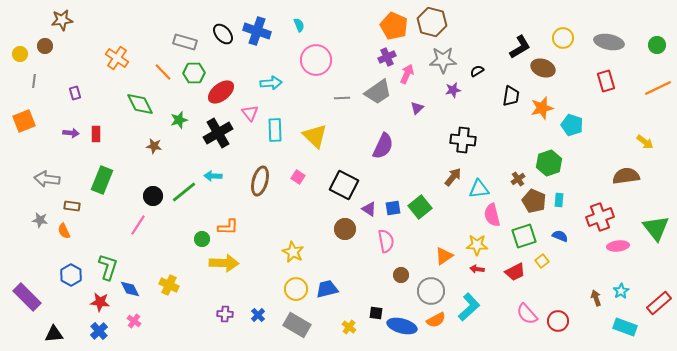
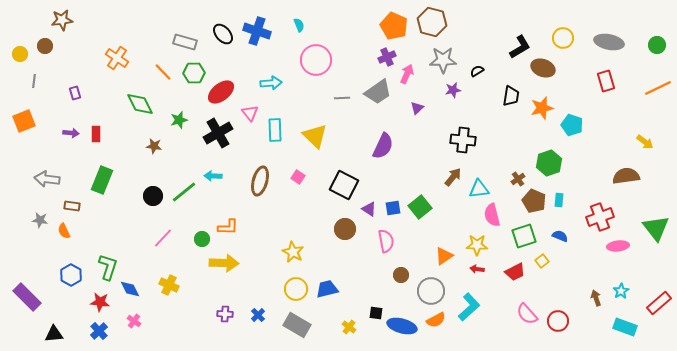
pink line at (138, 225): moved 25 px right, 13 px down; rotated 10 degrees clockwise
